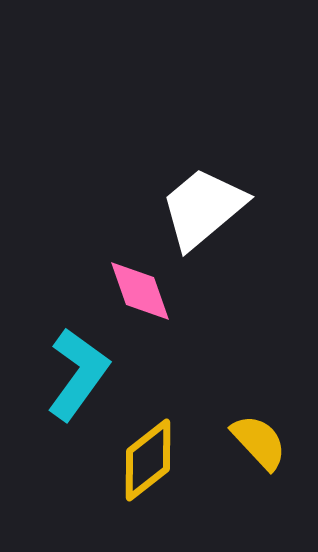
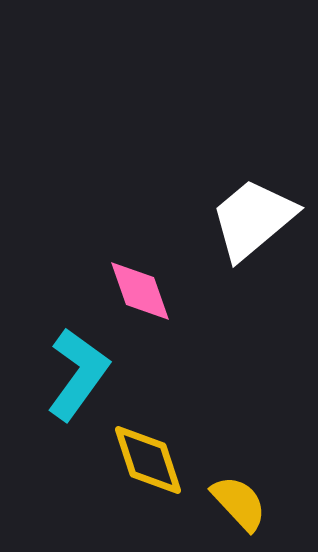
white trapezoid: moved 50 px right, 11 px down
yellow semicircle: moved 20 px left, 61 px down
yellow diamond: rotated 70 degrees counterclockwise
